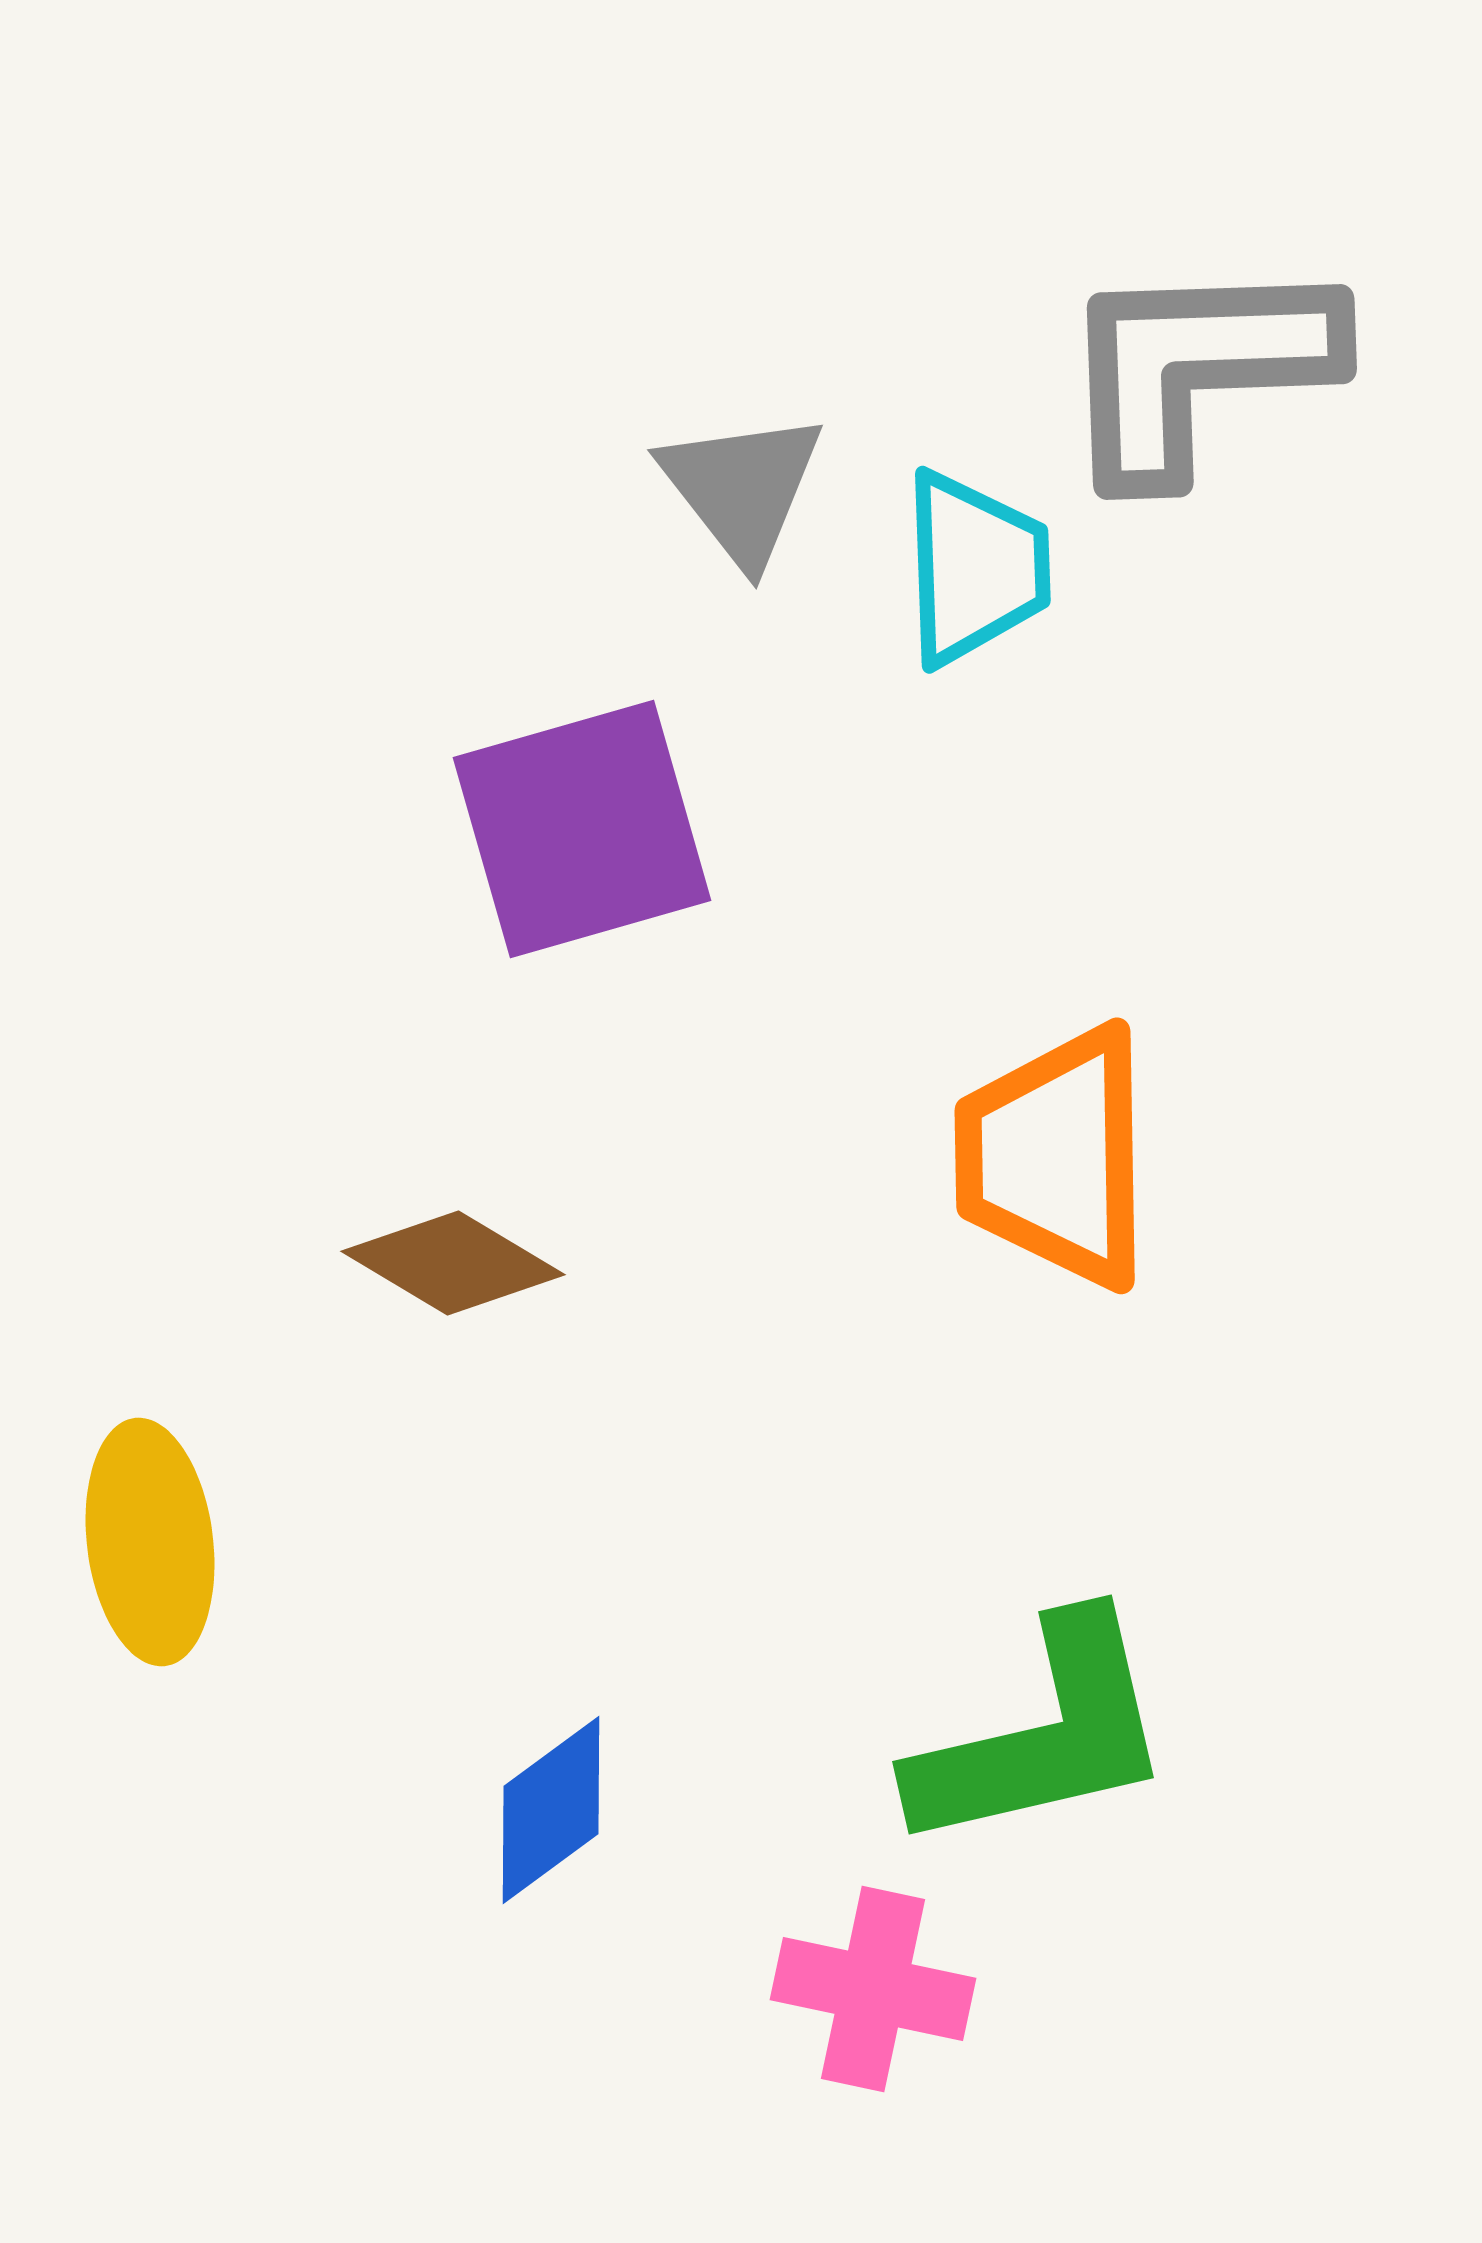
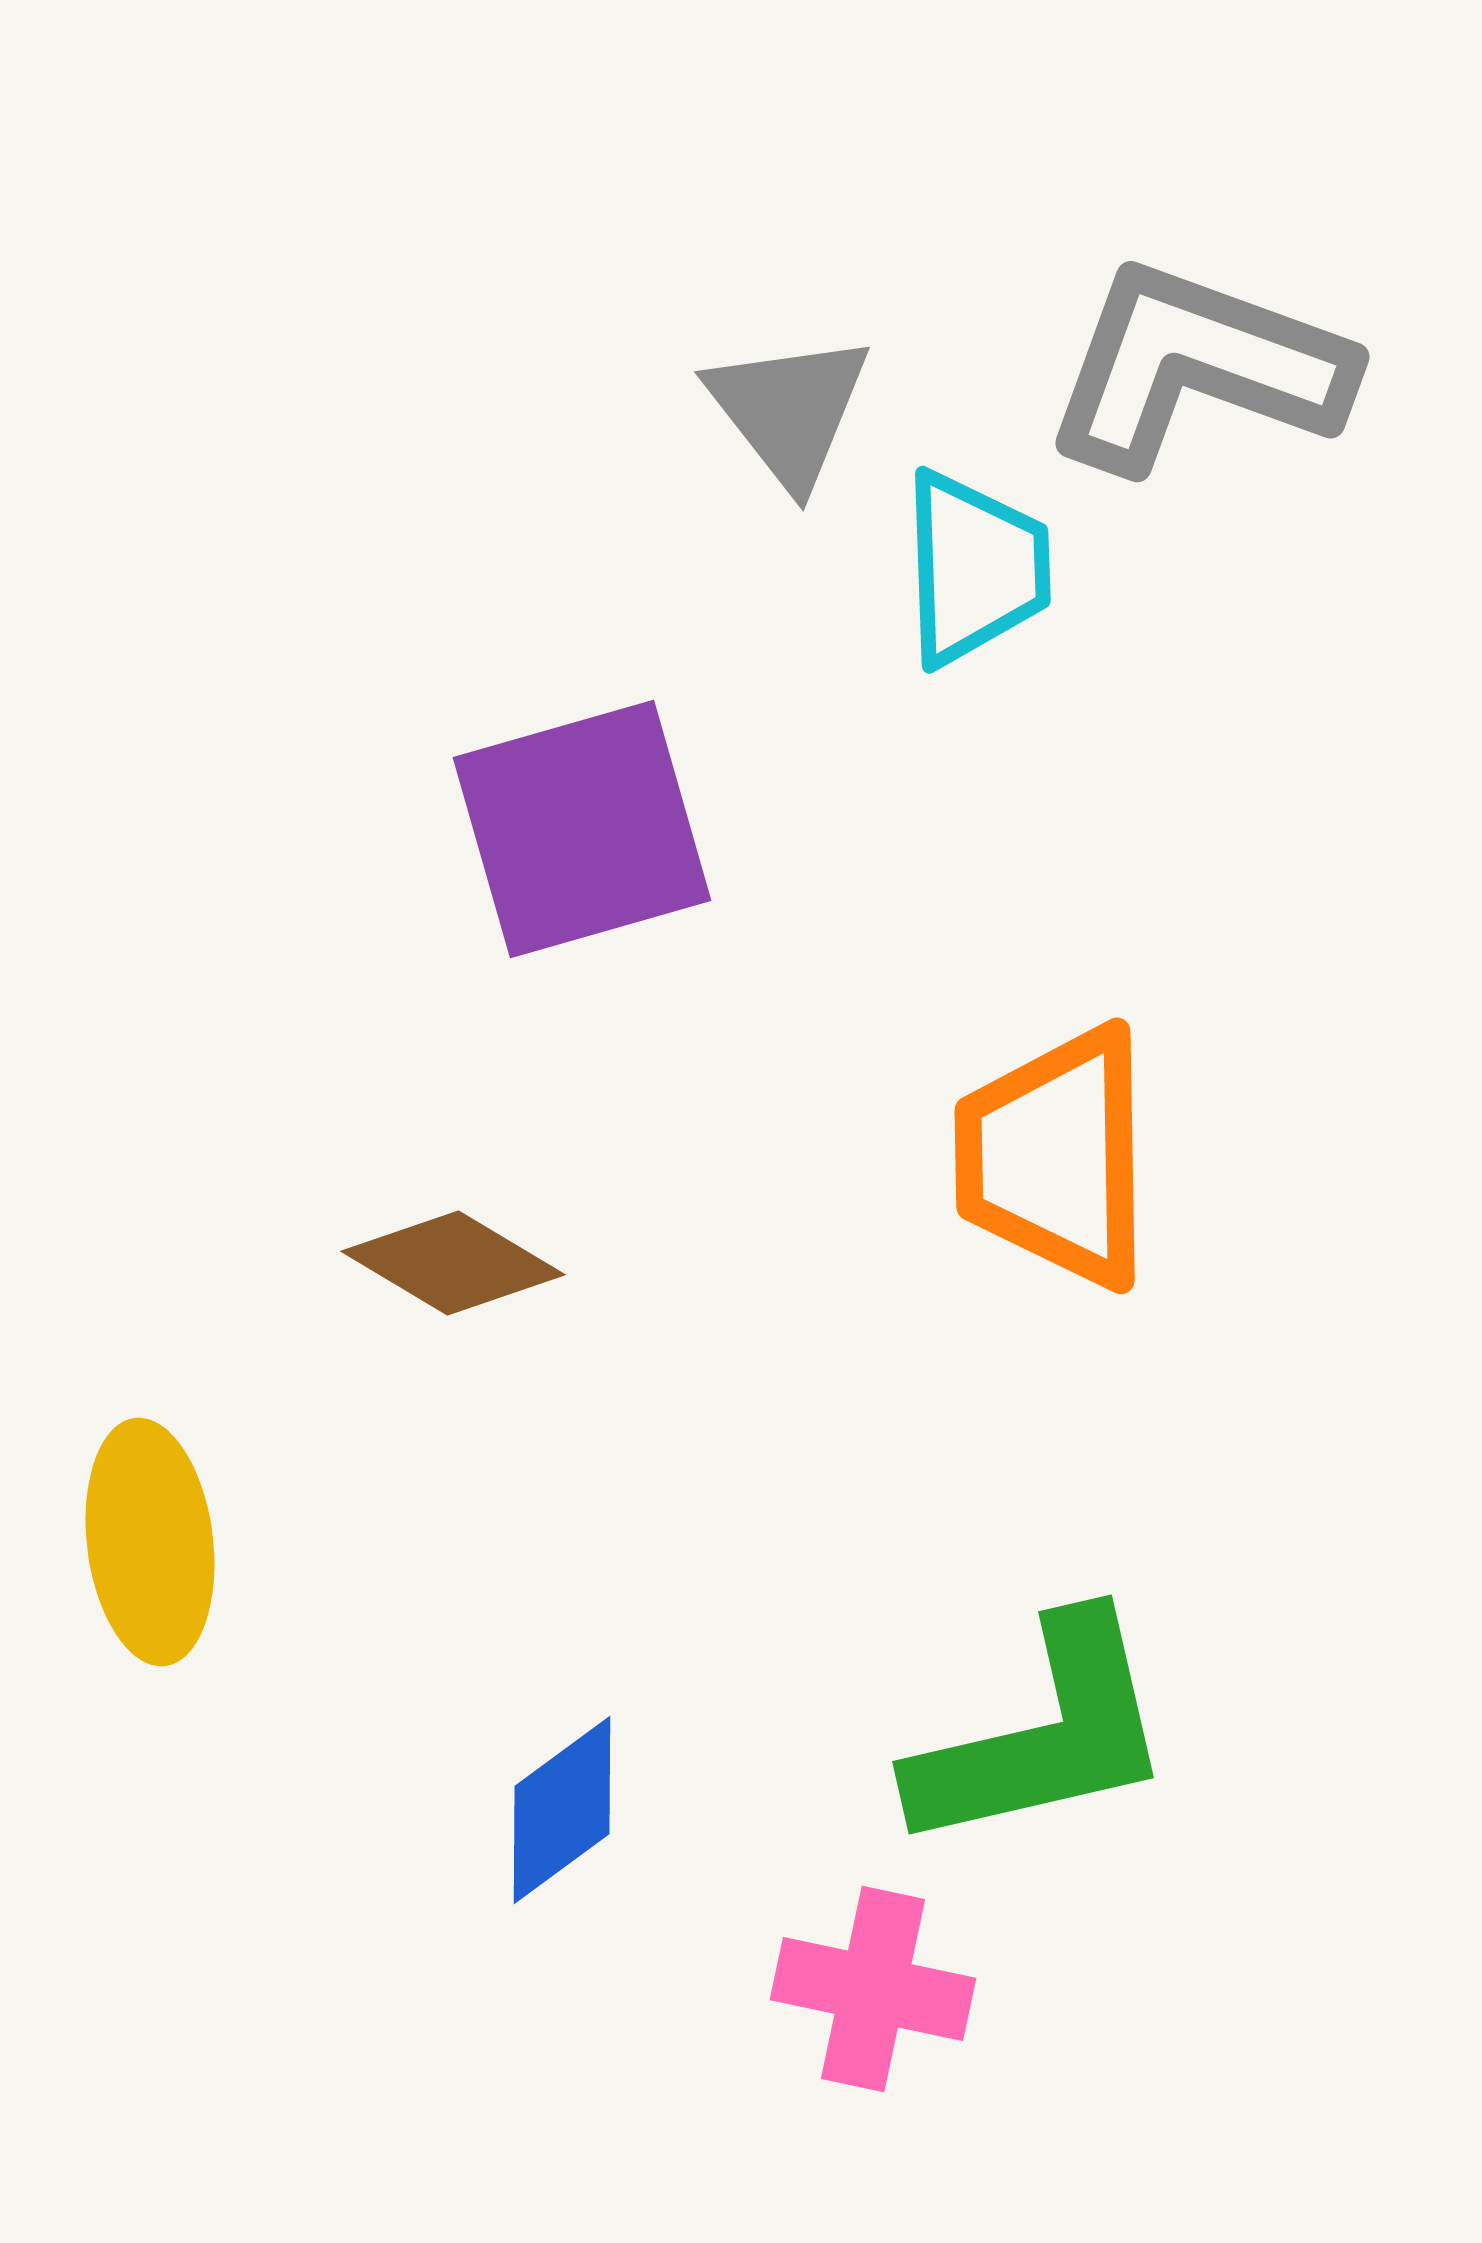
gray L-shape: rotated 22 degrees clockwise
gray triangle: moved 47 px right, 78 px up
blue diamond: moved 11 px right
